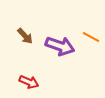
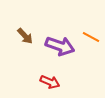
red arrow: moved 21 px right
